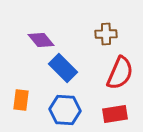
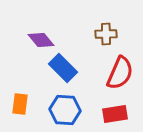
orange rectangle: moved 1 px left, 4 px down
